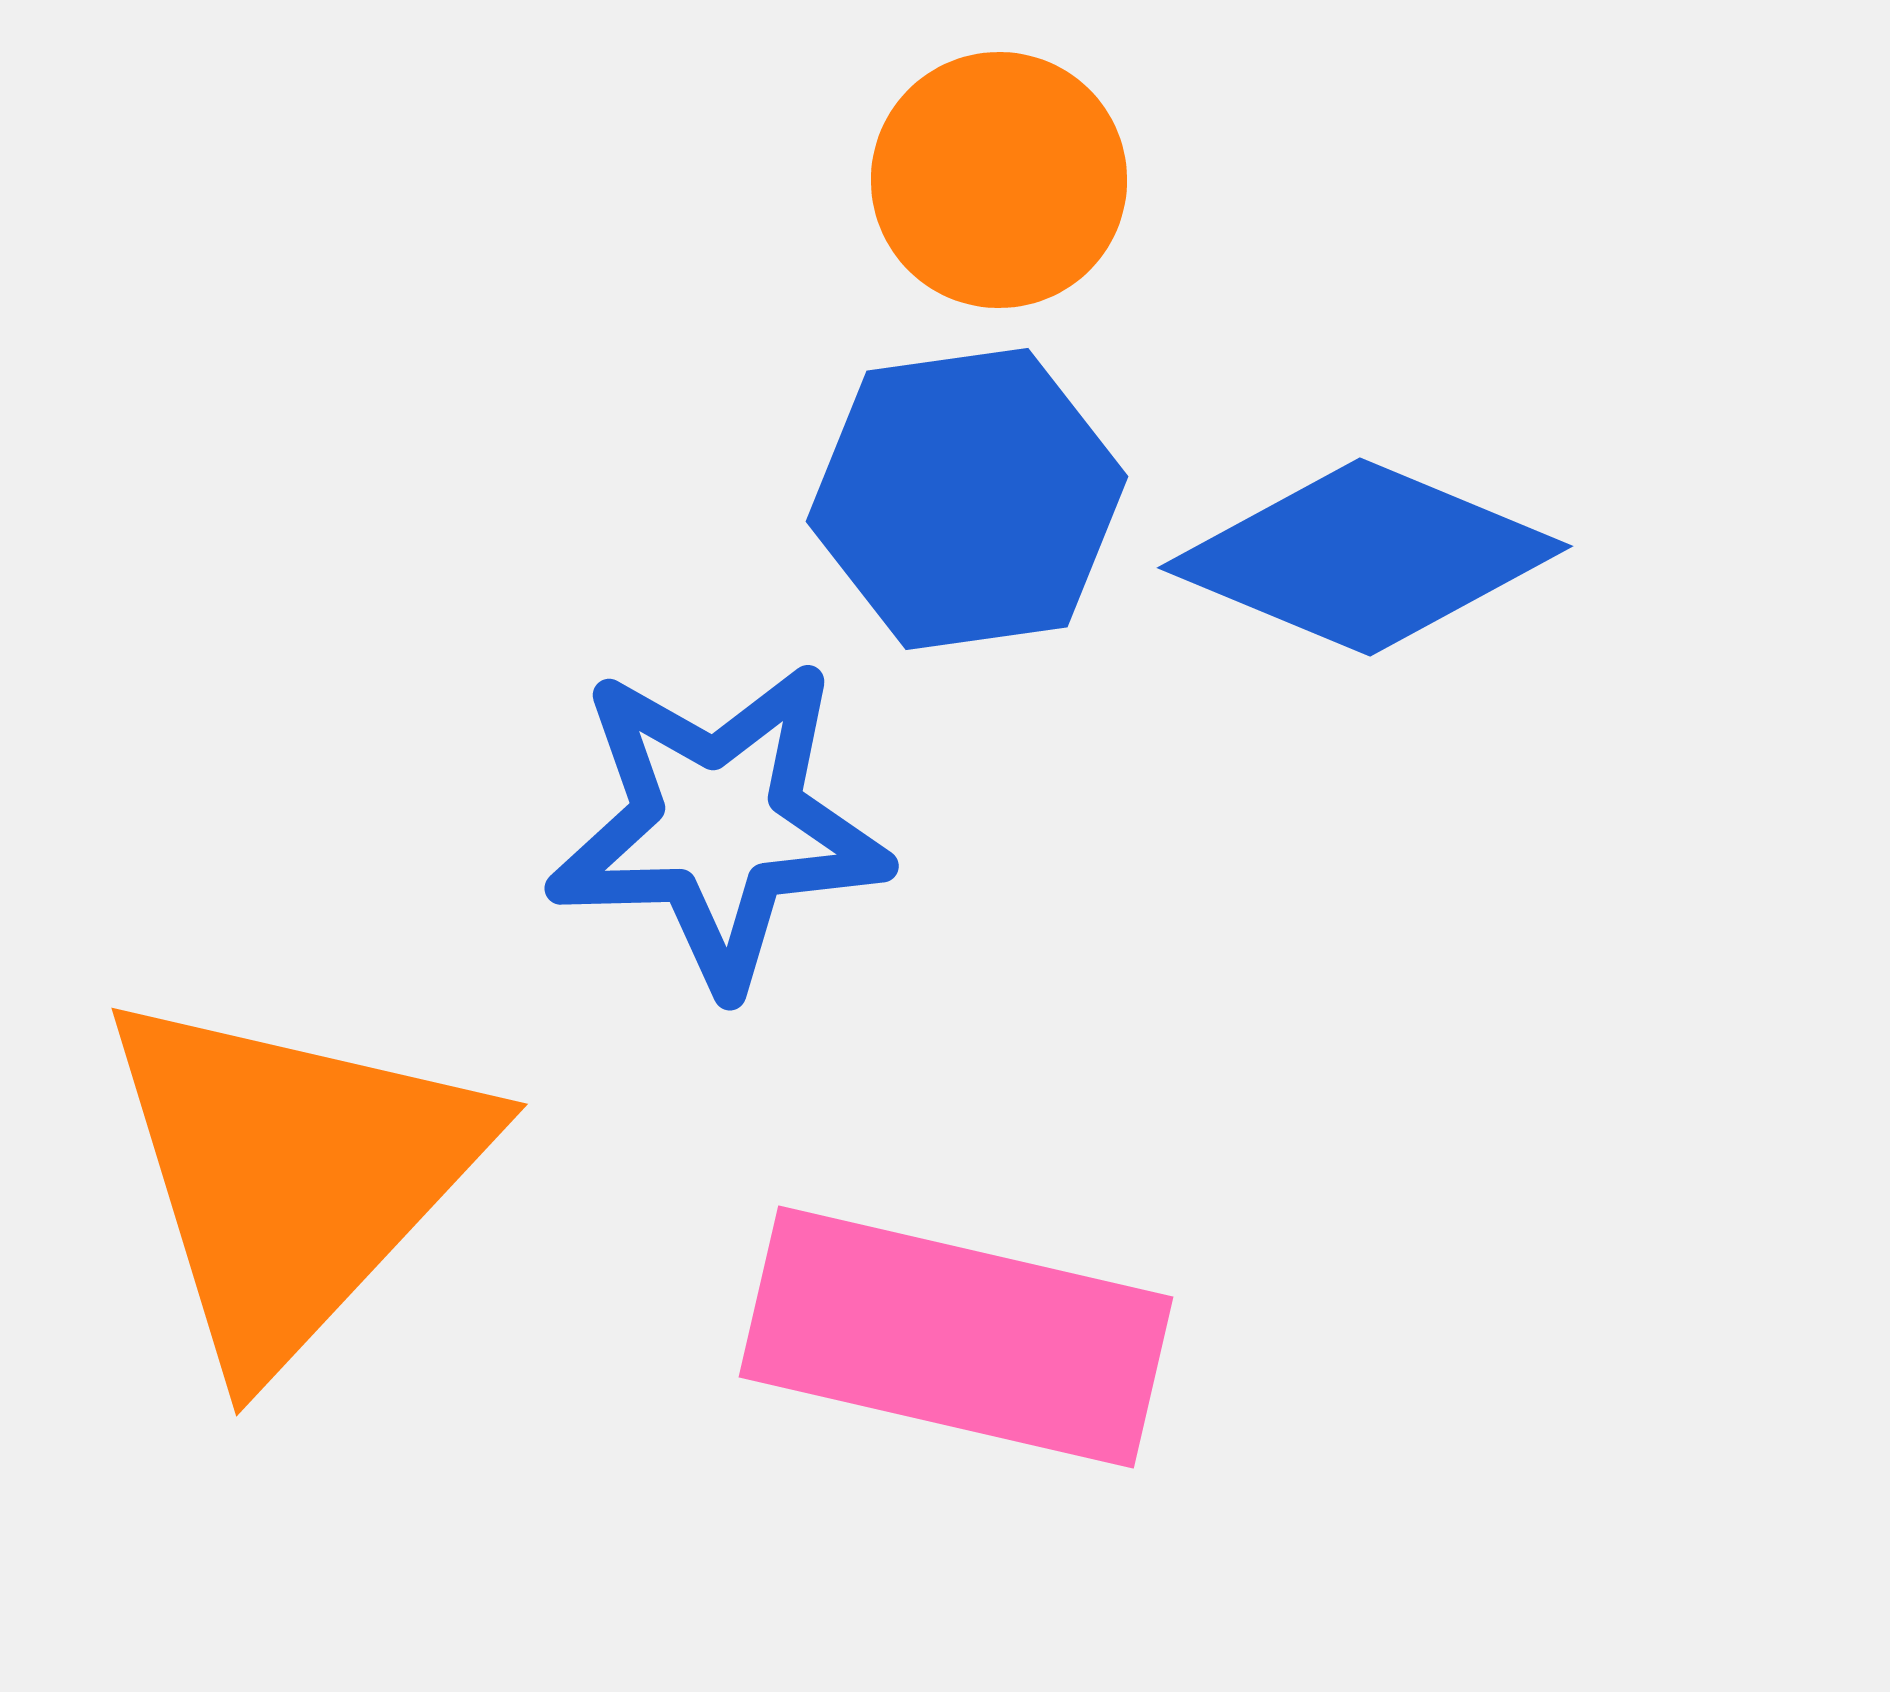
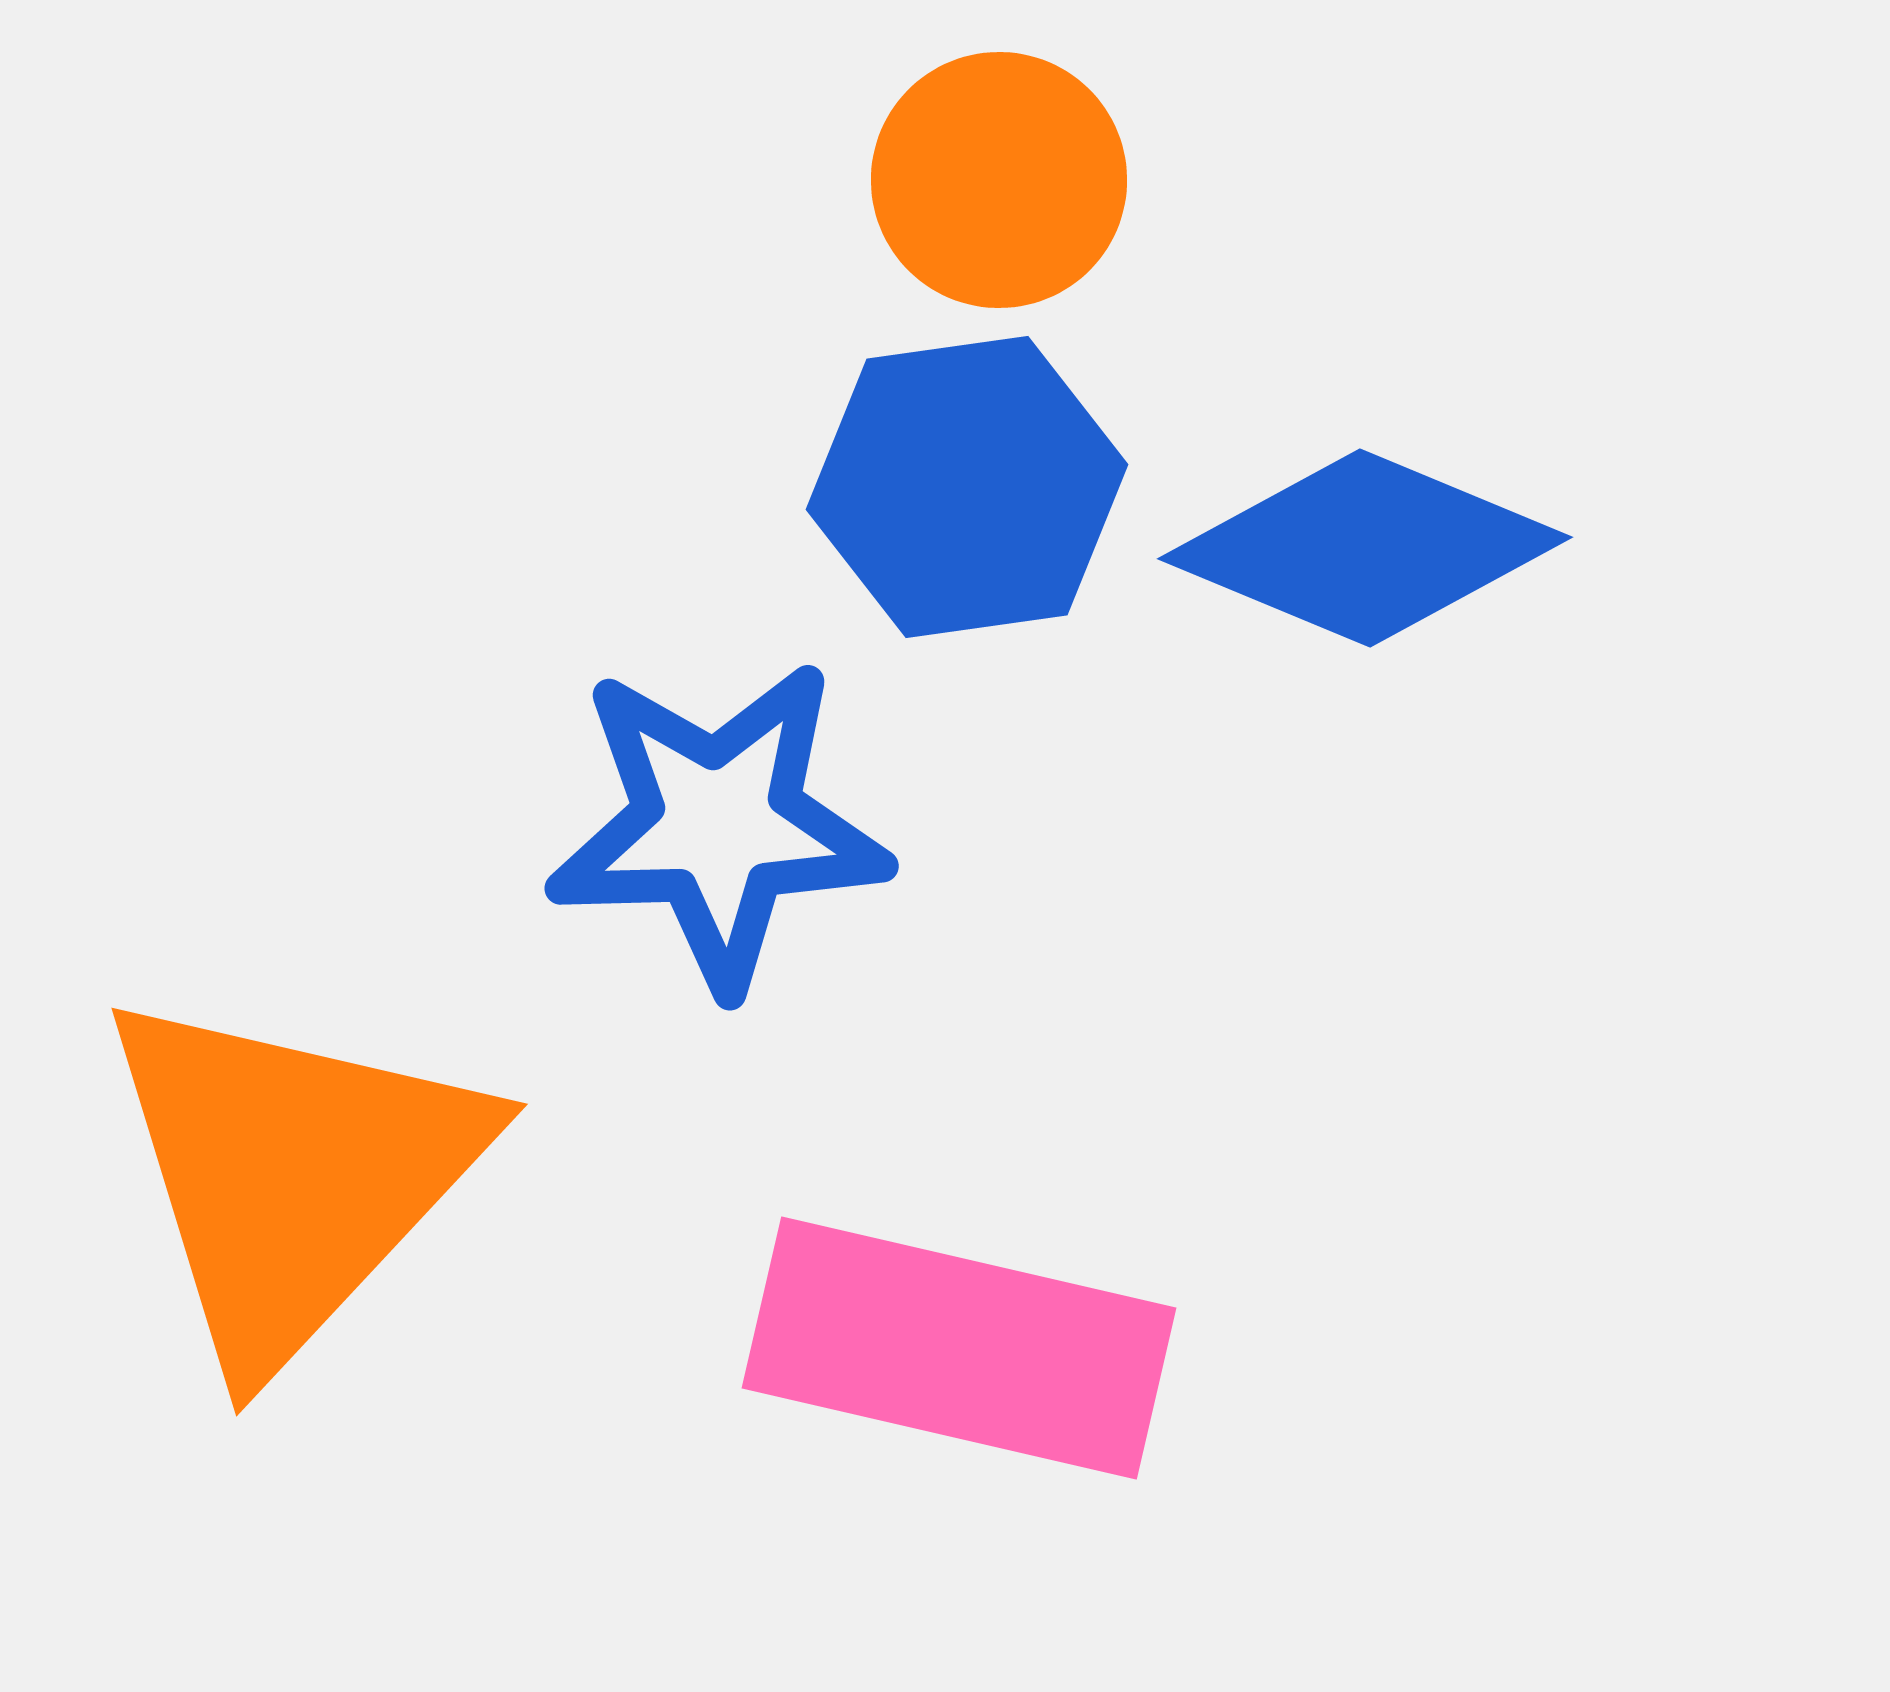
blue hexagon: moved 12 px up
blue diamond: moved 9 px up
pink rectangle: moved 3 px right, 11 px down
